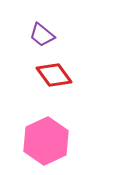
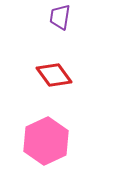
purple trapezoid: moved 18 px right, 18 px up; rotated 60 degrees clockwise
